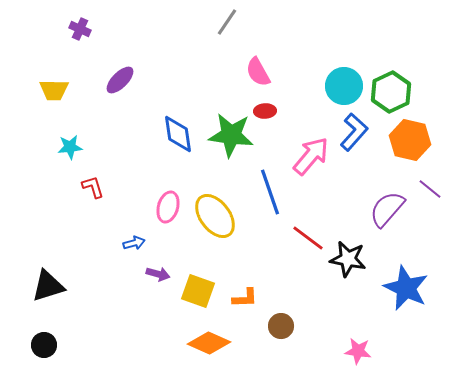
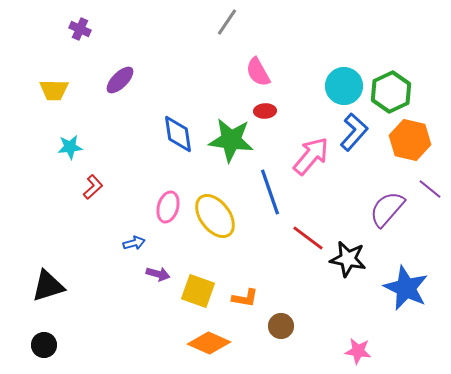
green star: moved 5 px down
red L-shape: rotated 65 degrees clockwise
orange L-shape: rotated 12 degrees clockwise
